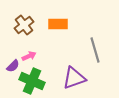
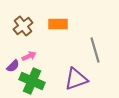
brown cross: moved 1 px left, 1 px down
purple triangle: moved 2 px right, 1 px down
